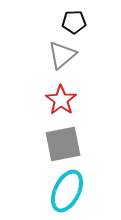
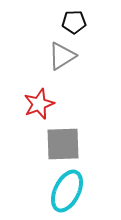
gray triangle: moved 1 px down; rotated 8 degrees clockwise
red star: moved 22 px left, 4 px down; rotated 16 degrees clockwise
gray square: rotated 9 degrees clockwise
